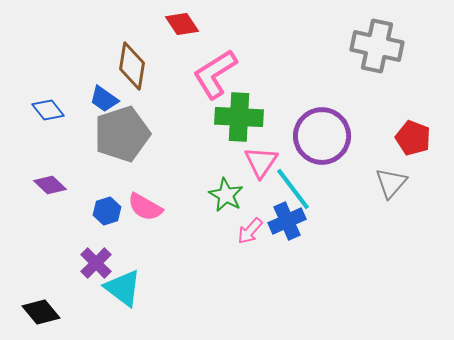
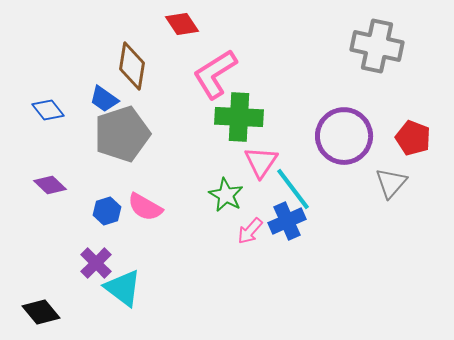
purple circle: moved 22 px right
